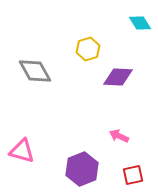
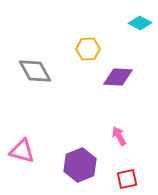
cyan diamond: rotated 30 degrees counterclockwise
yellow hexagon: rotated 15 degrees clockwise
pink arrow: rotated 36 degrees clockwise
purple hexagon: moved 2 px left, 4 px up
red square: moved 6 px left, 4 px down
